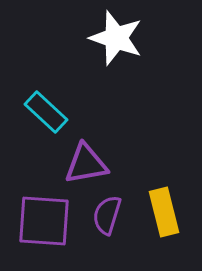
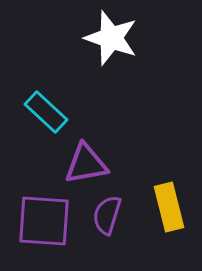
white star: moved 5 px left
yellow rectangle: moved 5 px right, 5 px up
